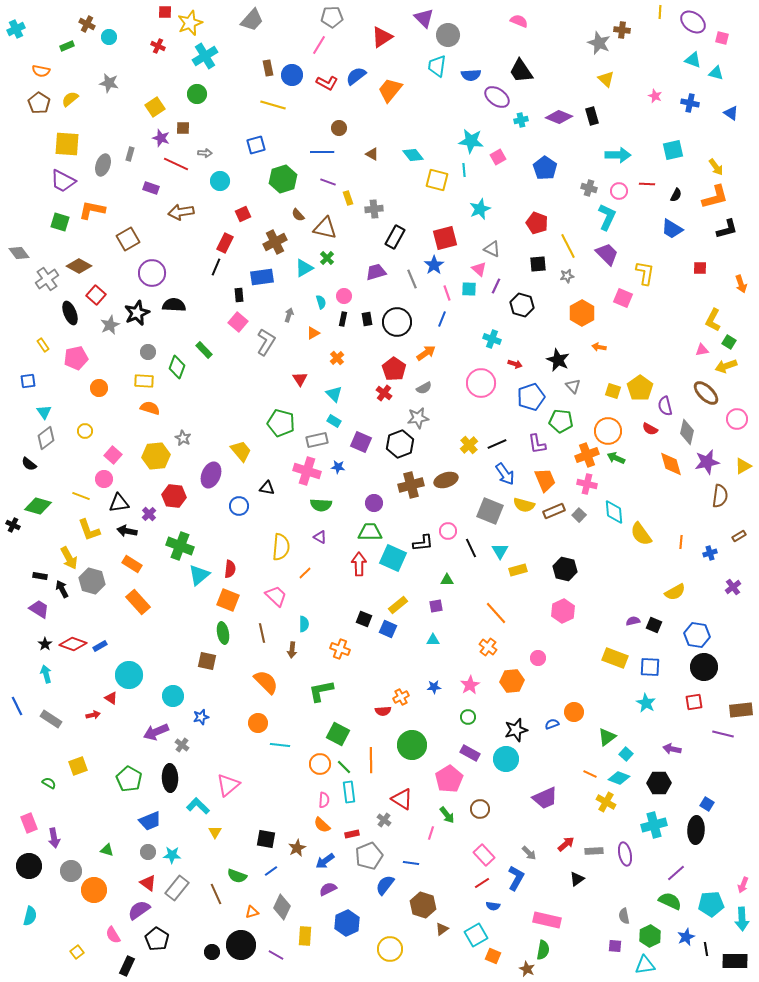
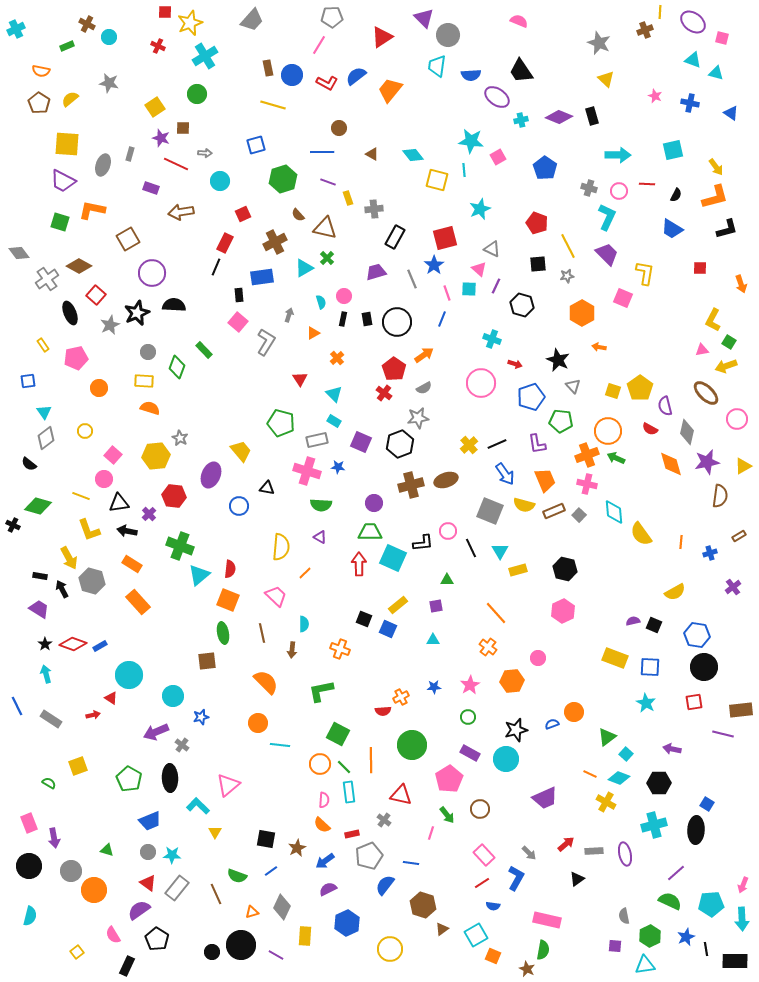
brown cross at (622, 30): moved 23 px right; rotated 28 degrees counterclockwise
orange arrow at (426, 353): moved 2 px left, 2 px down
gray star at (183, 438): moved 3 px left
brown square at (207, 661): rotated 18 degrees counterclockwise
red triangle at (402, 799): moved 1 px left, 4 px up; rotated 20 degrees counterclockwise
